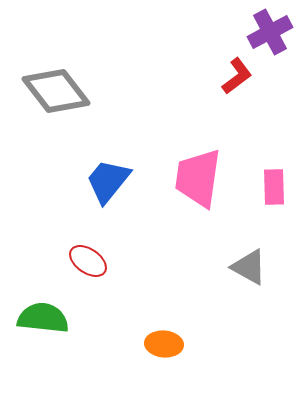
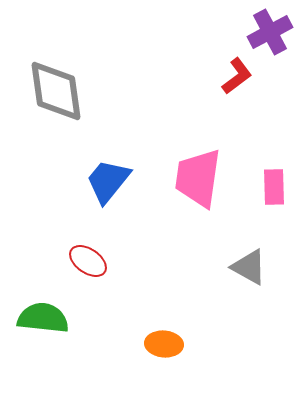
gray diamond: rotated 30 degrees clockwise
